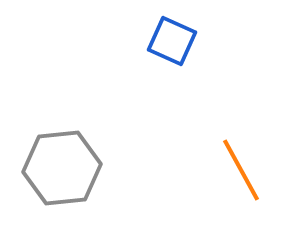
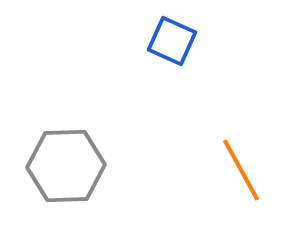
gray hexagon: moved 4 px right, 2 px up; rotated 4 degrees clockwise
